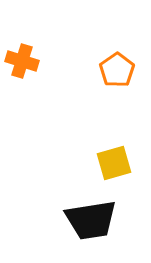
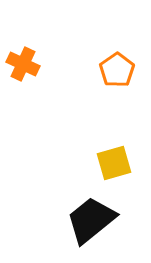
orange cross: moved 1 px right, 3 px down; rotated 8 degrees clockwise
black trapezoid: rotated 150 degrees clockwise
